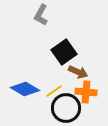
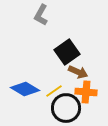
black square: moved 3 px right
